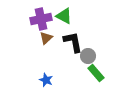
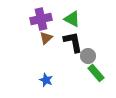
green triangle: moved 8 px right, 3 px down
